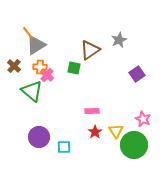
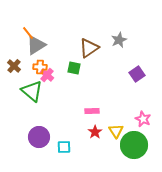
brown triangle: moved 1 px left, 2 px up
